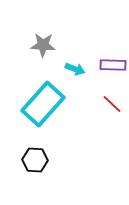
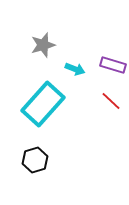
gray star: rotated 20 degrees counterclockwise
purple rectangle: rotated 15 degrees clockwise
red line: moved 1 px left, 3 px up
black hexagon: rotated 20 degrees counterclockwise
